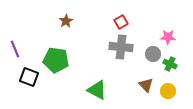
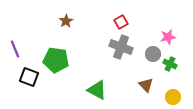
pink star: rotated 14 degrees counterclockwise
gray cross: rotated 15 degrees clockwise
yellow circle: moved 5 px right, 6 px down
